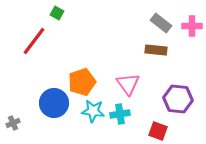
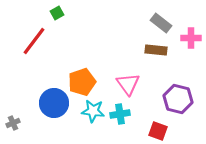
green square: rotated 32 degrees clockwise
pink cross: moved 1 px left, 12 px down
purple hexagon: rotated 8 degrees clockwise
